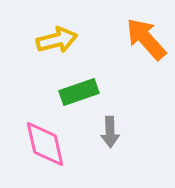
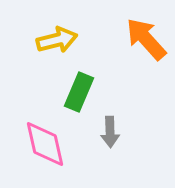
green rectangle: rotated 48 degrees counterclockwise
